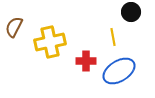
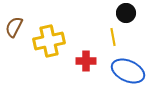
black circle: moved 5 px left, 1 px down
yellow cross: moved 1 px left, 1 px up
blue ellipse: moved 9 px right; rotated 56 degrees clockwise
